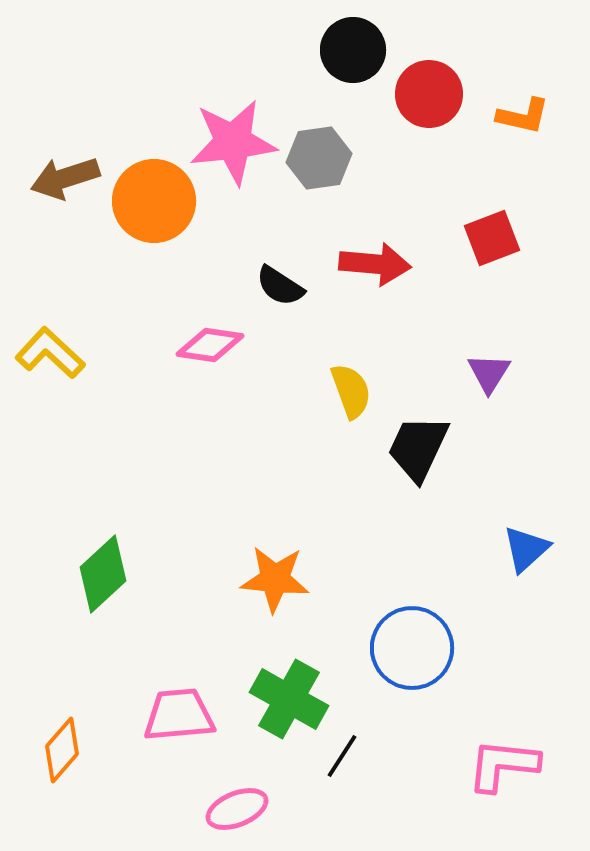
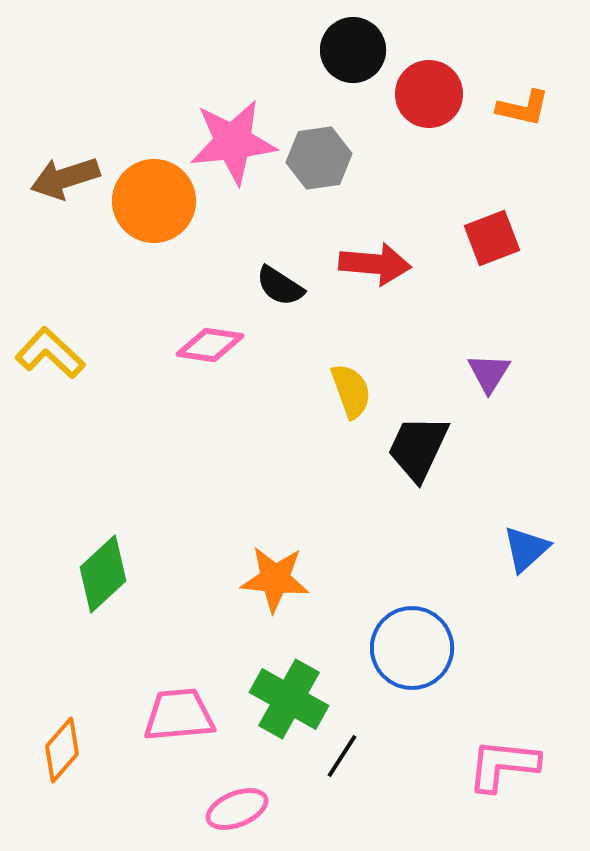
orange L-shape: moved 8 px up
